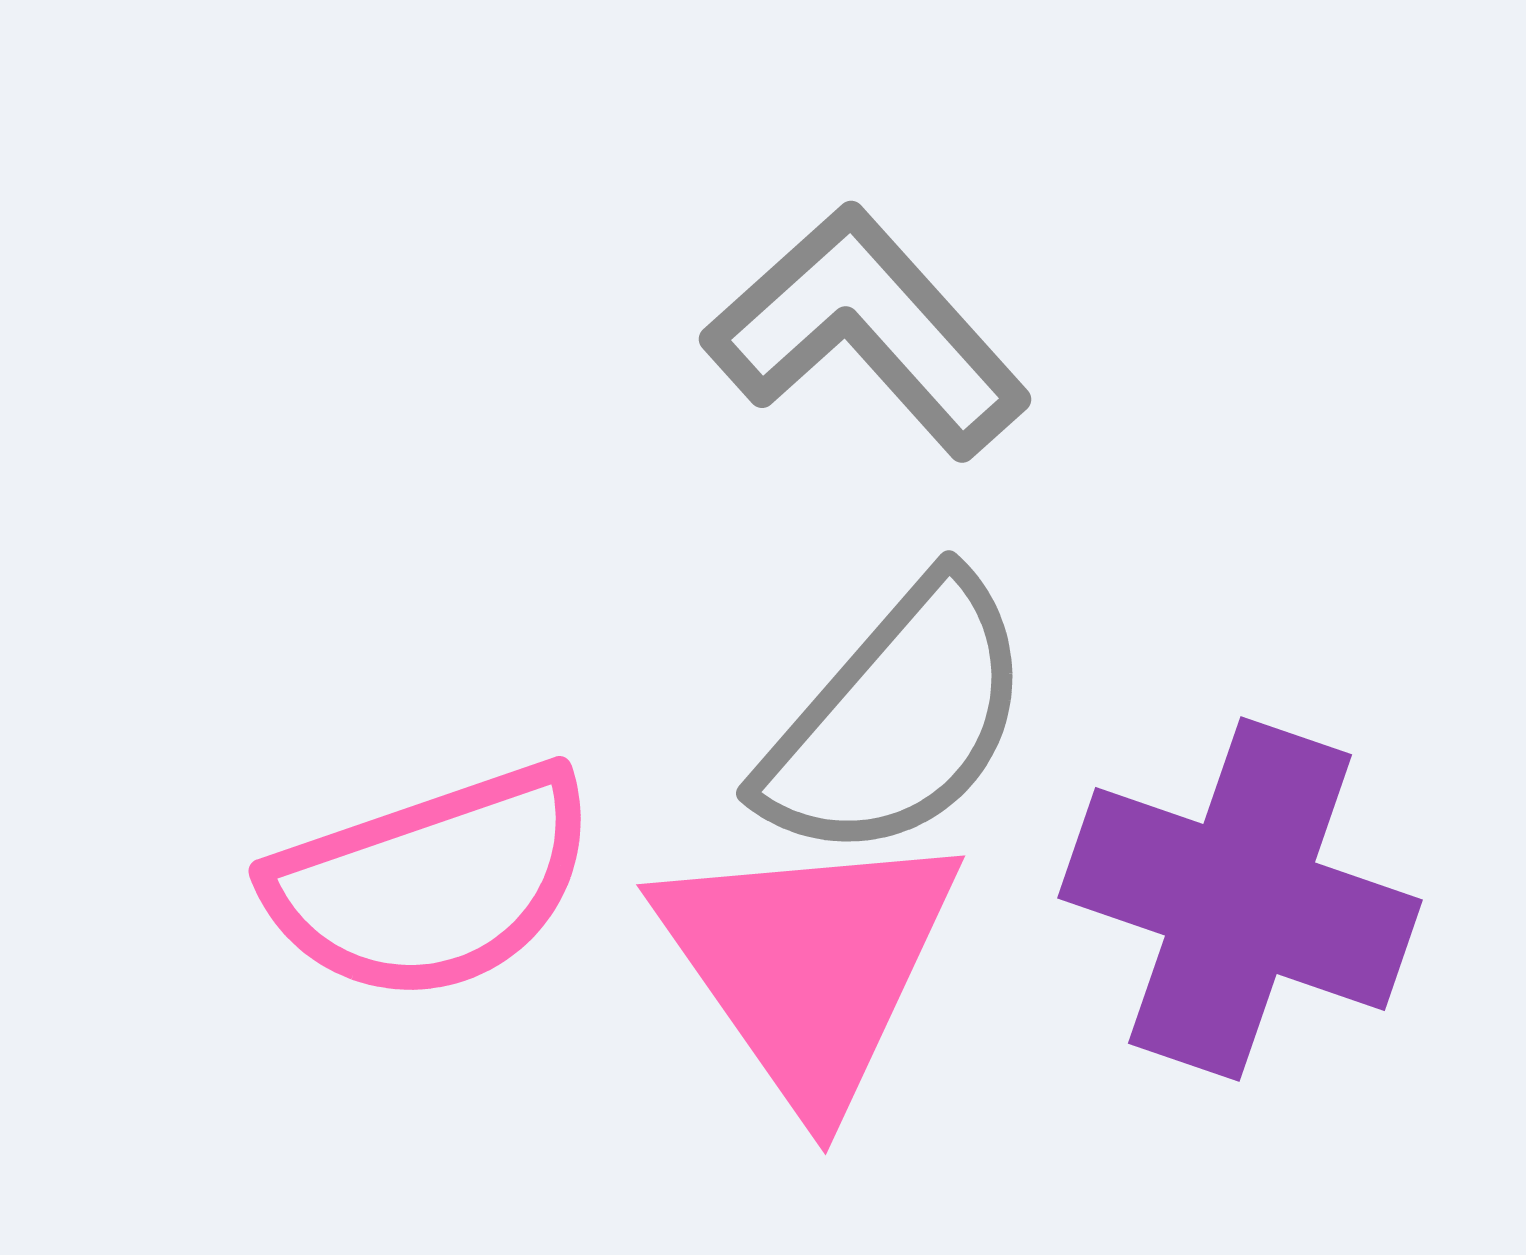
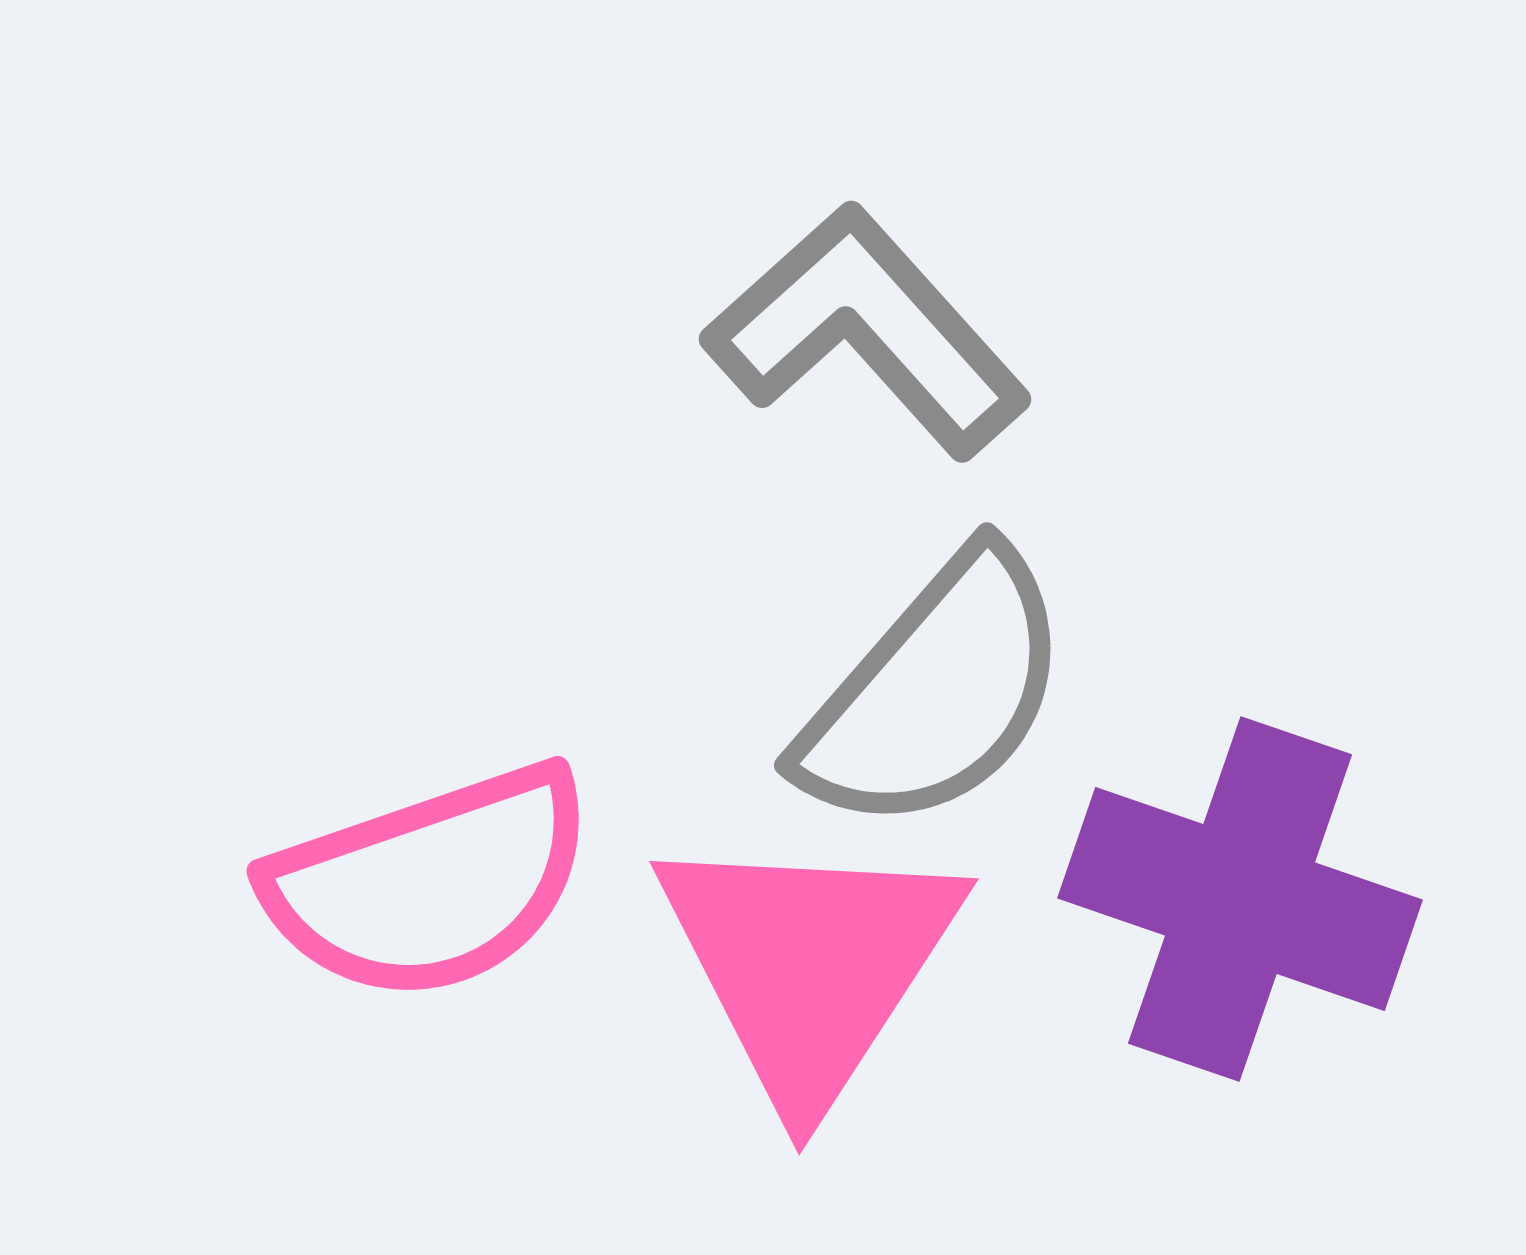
gray semicircle: moved 38 px right, 28 px up
pink semicircle: moved 2 px left
pink triangle: rotated 8 degrees clockwise
